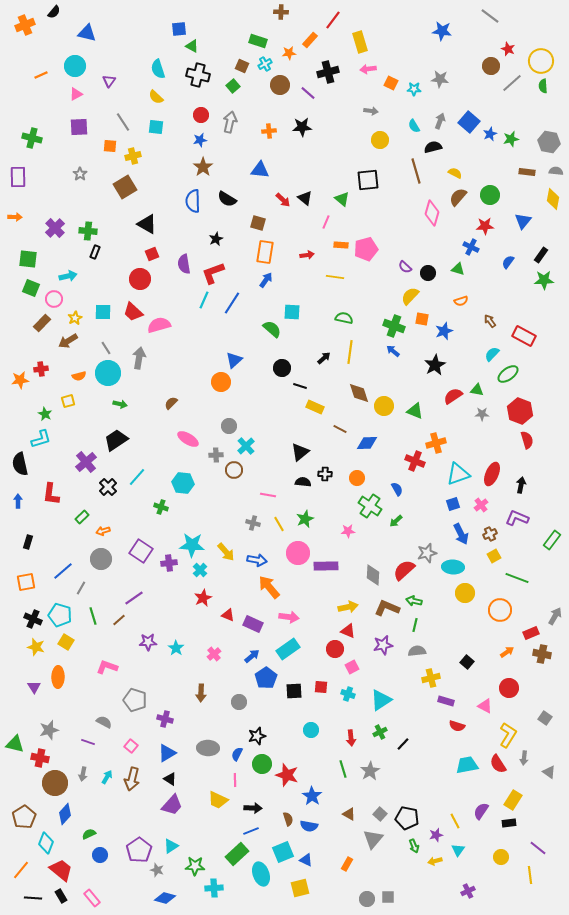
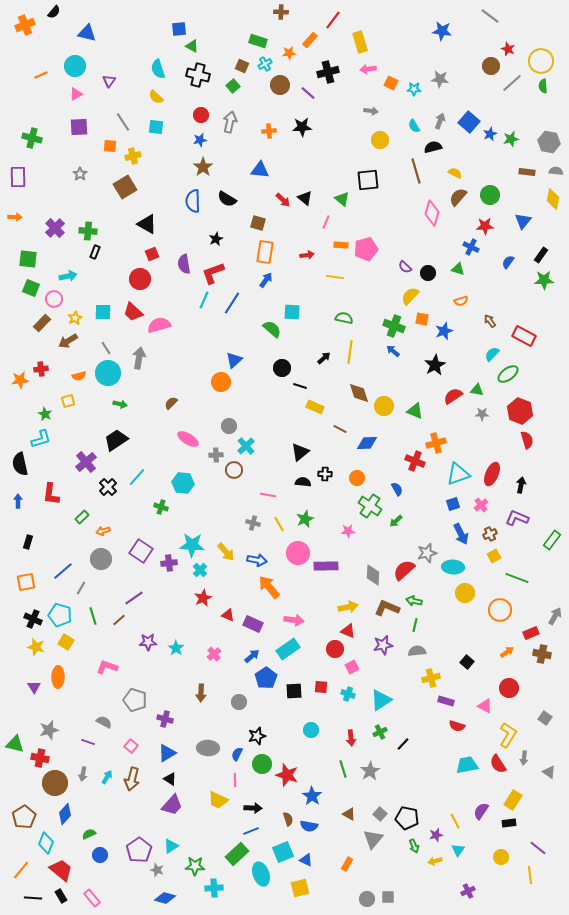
pink arrow at (289, 617): moved 5 px right, 3 px down
